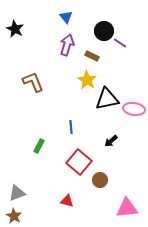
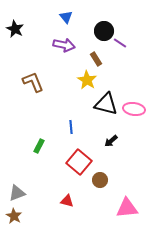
purple arrow: moved 3 px left; rotated 85 degrees clockwise
brown rectangle: moved 4 px right, 3 px down; rotated 32 degrees clockwise
black triangle: moved 1 px left, 5 px down; rotated 25 degrees clockwise
